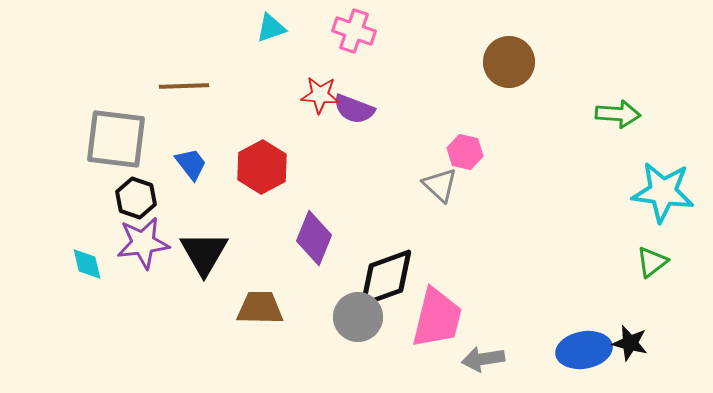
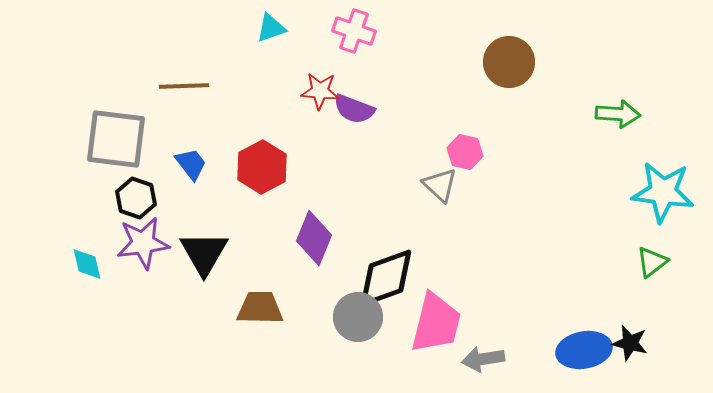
red star: moved 4 px up
pink trapezoid: moved 1 px left, 5 px down
